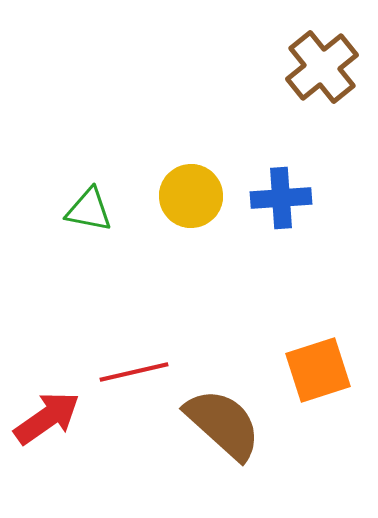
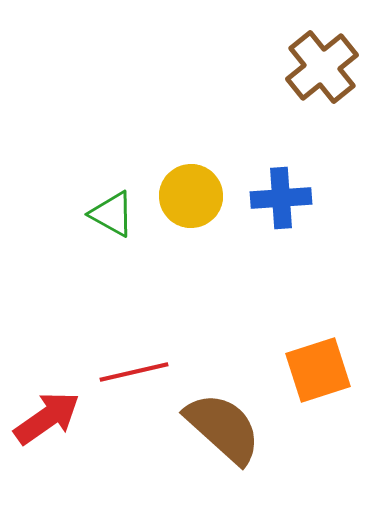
green triangle: moved 23 px right, 4 px down; rotated 18 degrees clockwise
brown semicircle: moved 4 px down
